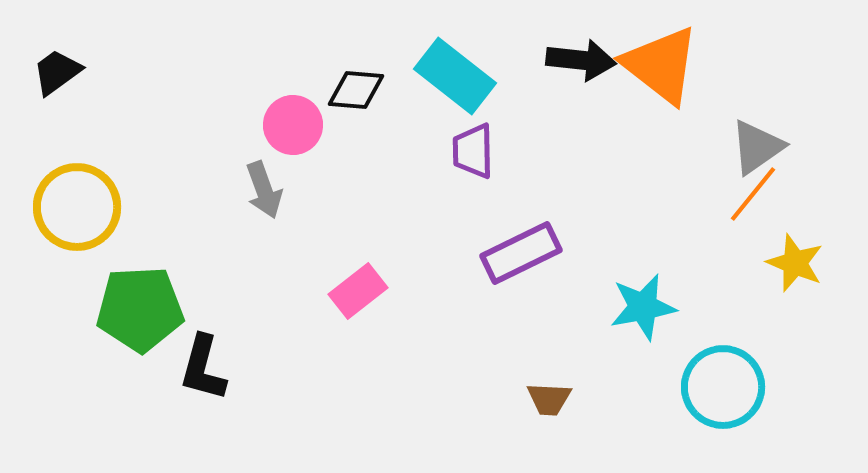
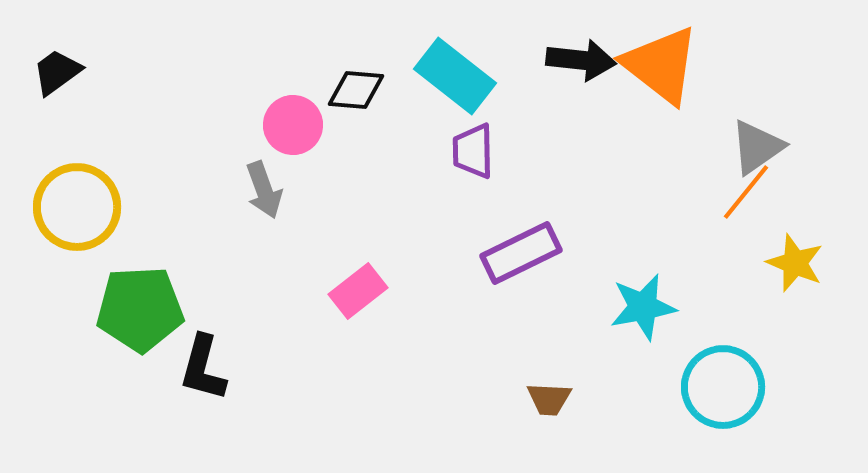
orange line: moved 7 px left, 2 px up
